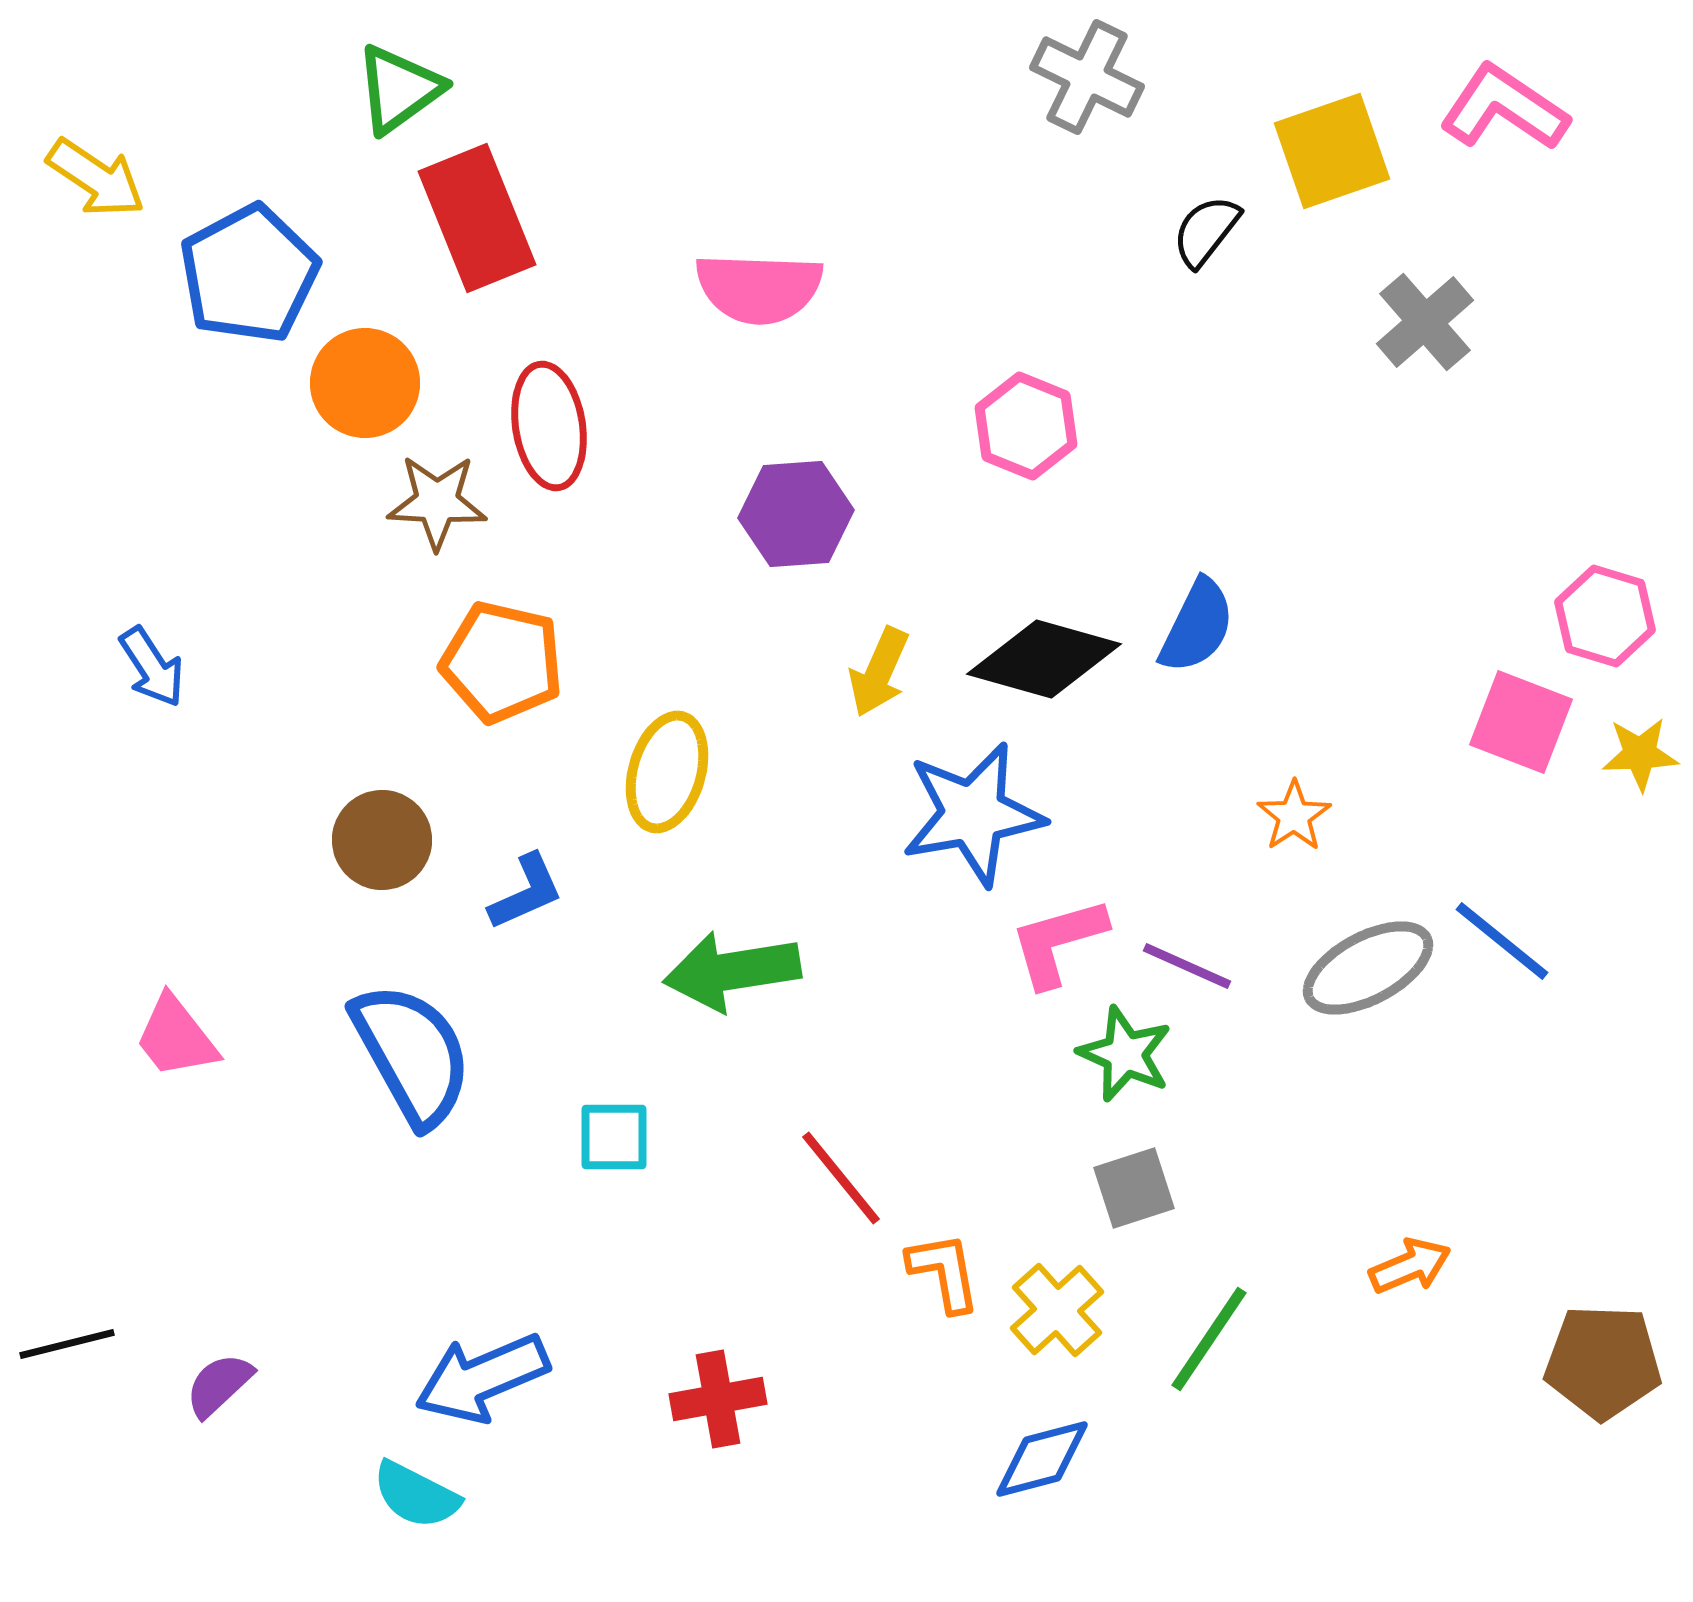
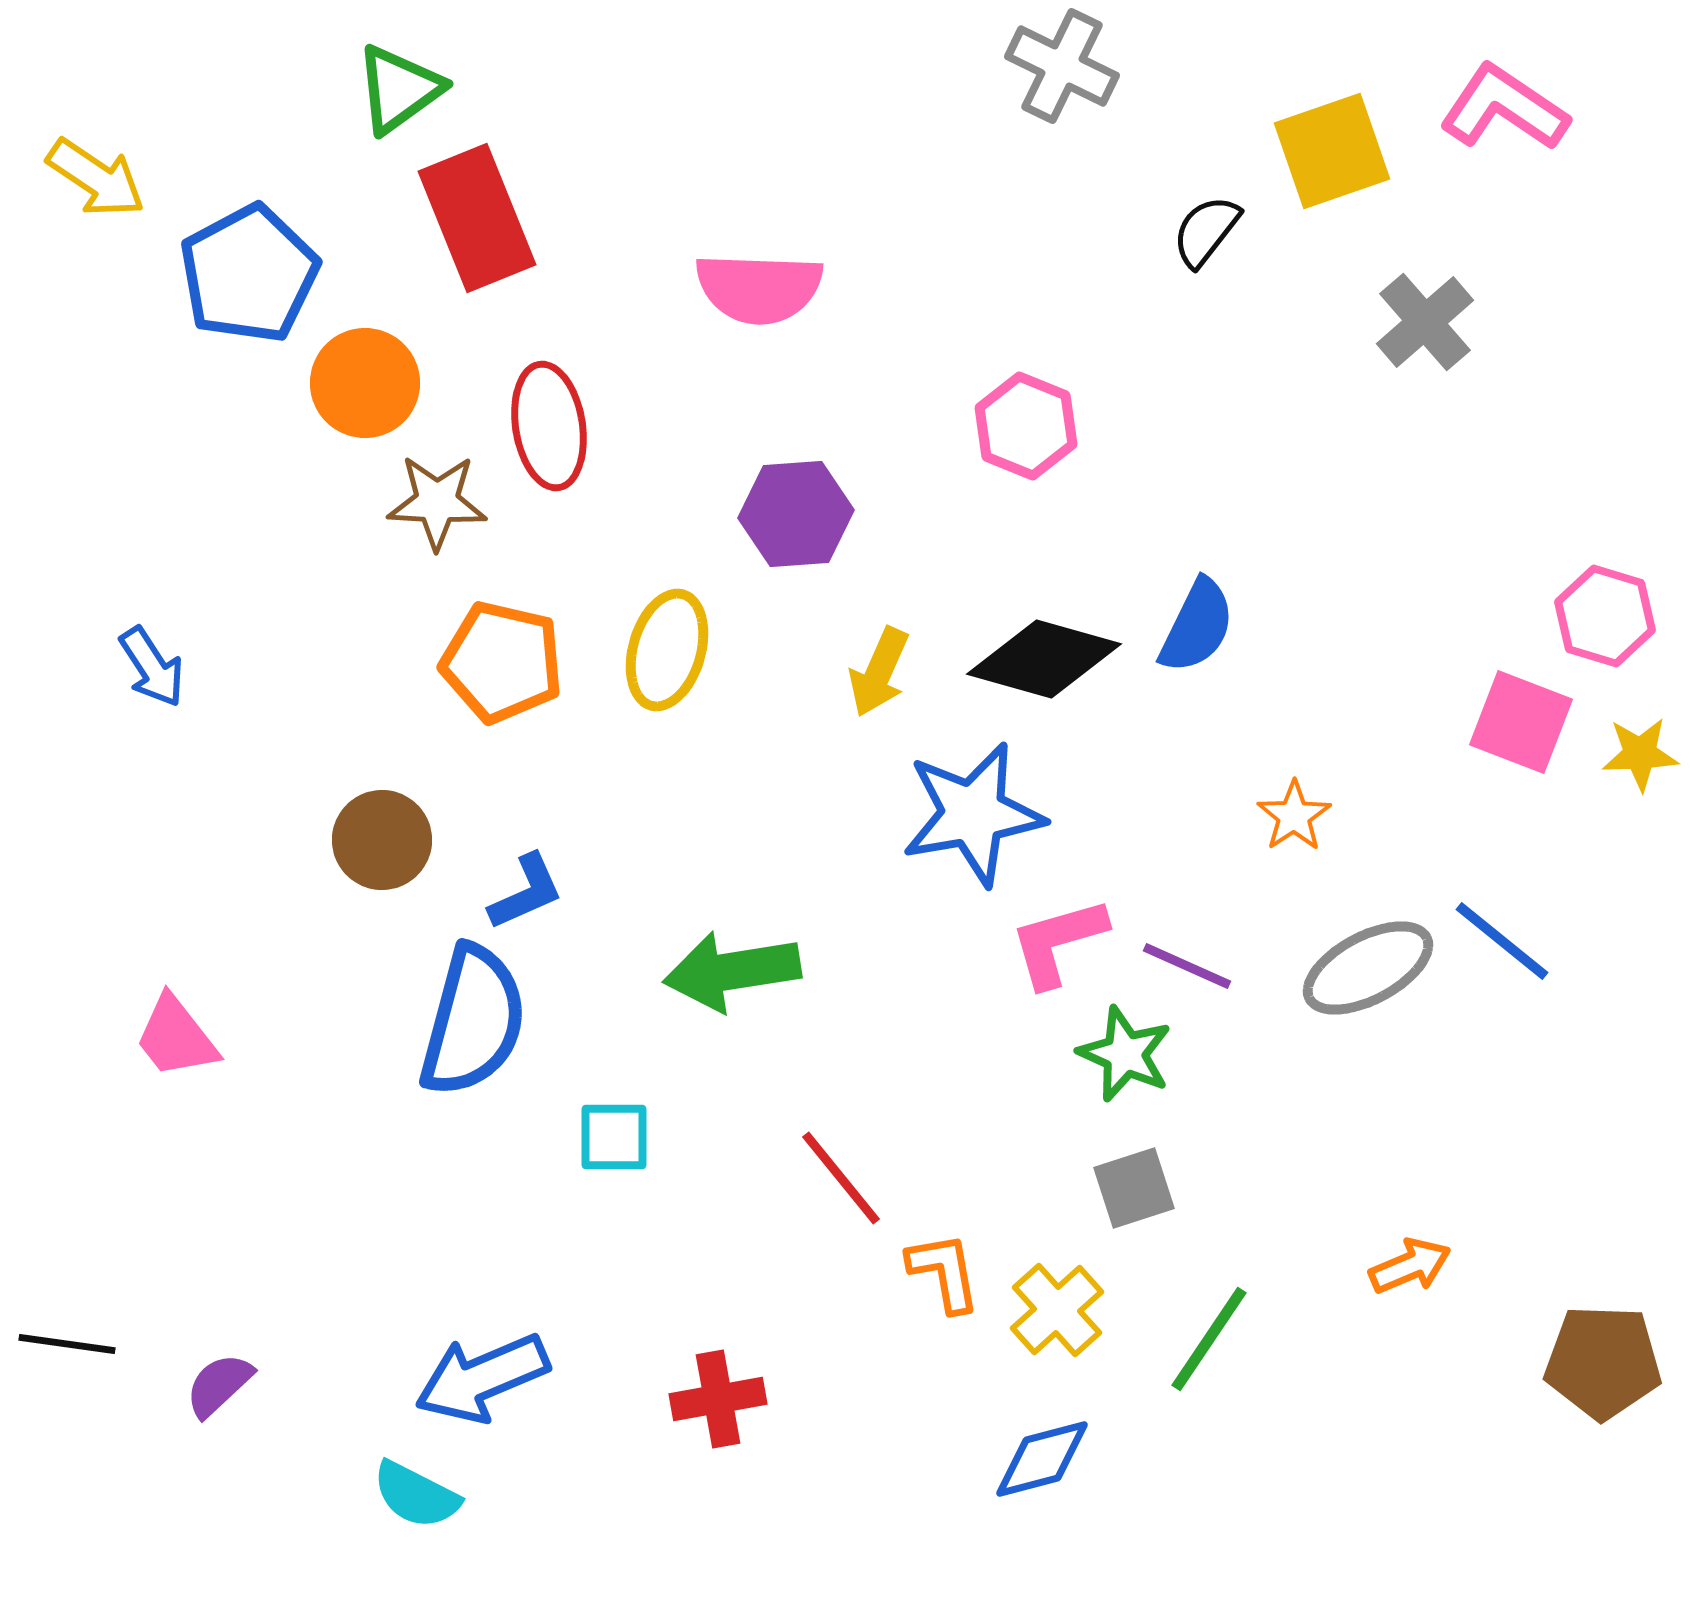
gray cross at (1087, 77): moved 25 px left, 11 px up
yellow ellipse at (667, 772): moved 122 px up
blue semicircle at (412, 1054): moved 61 px right, 33 px up; rotated 44 degrees clockwise
black line at (67, 1344): rotated 22 degrees clockwise
